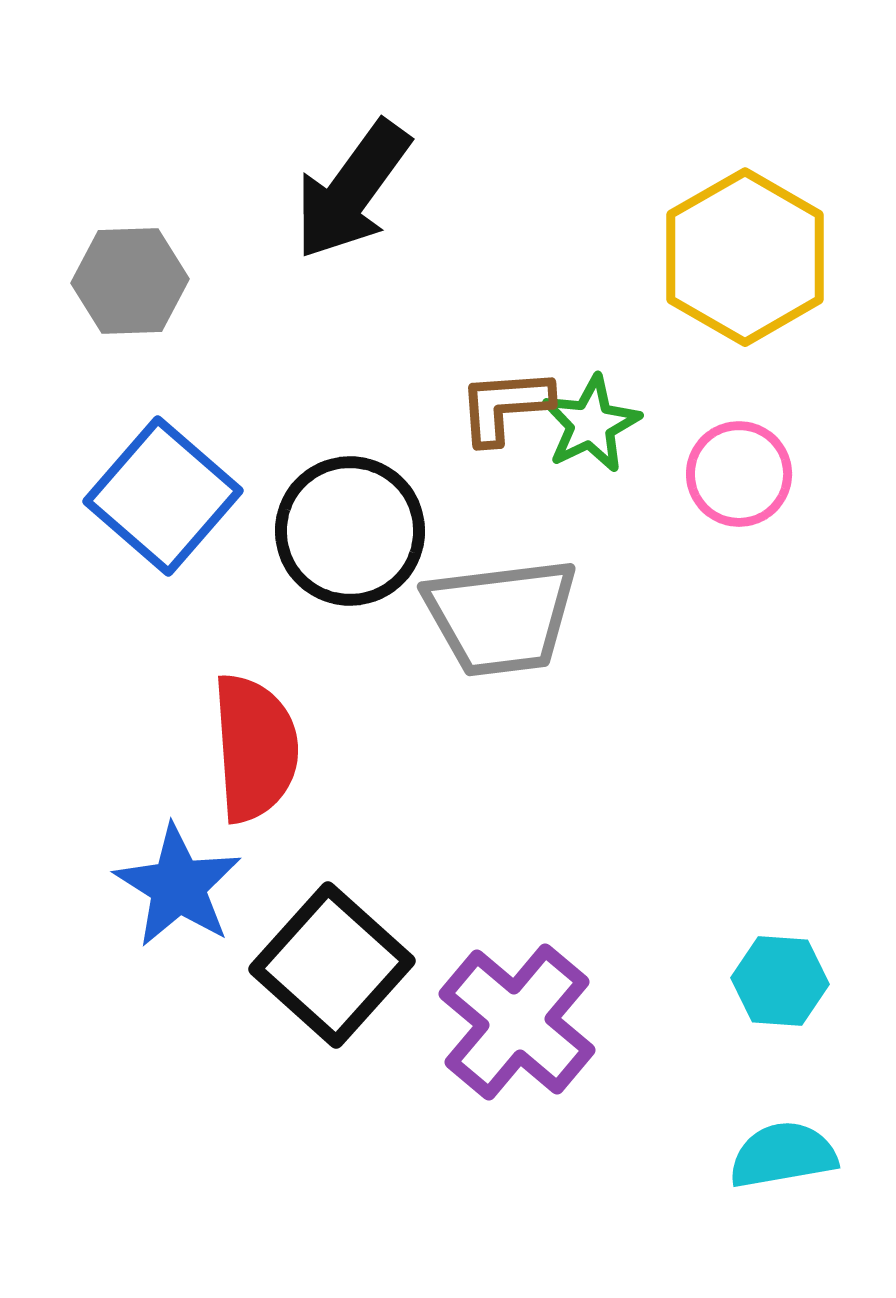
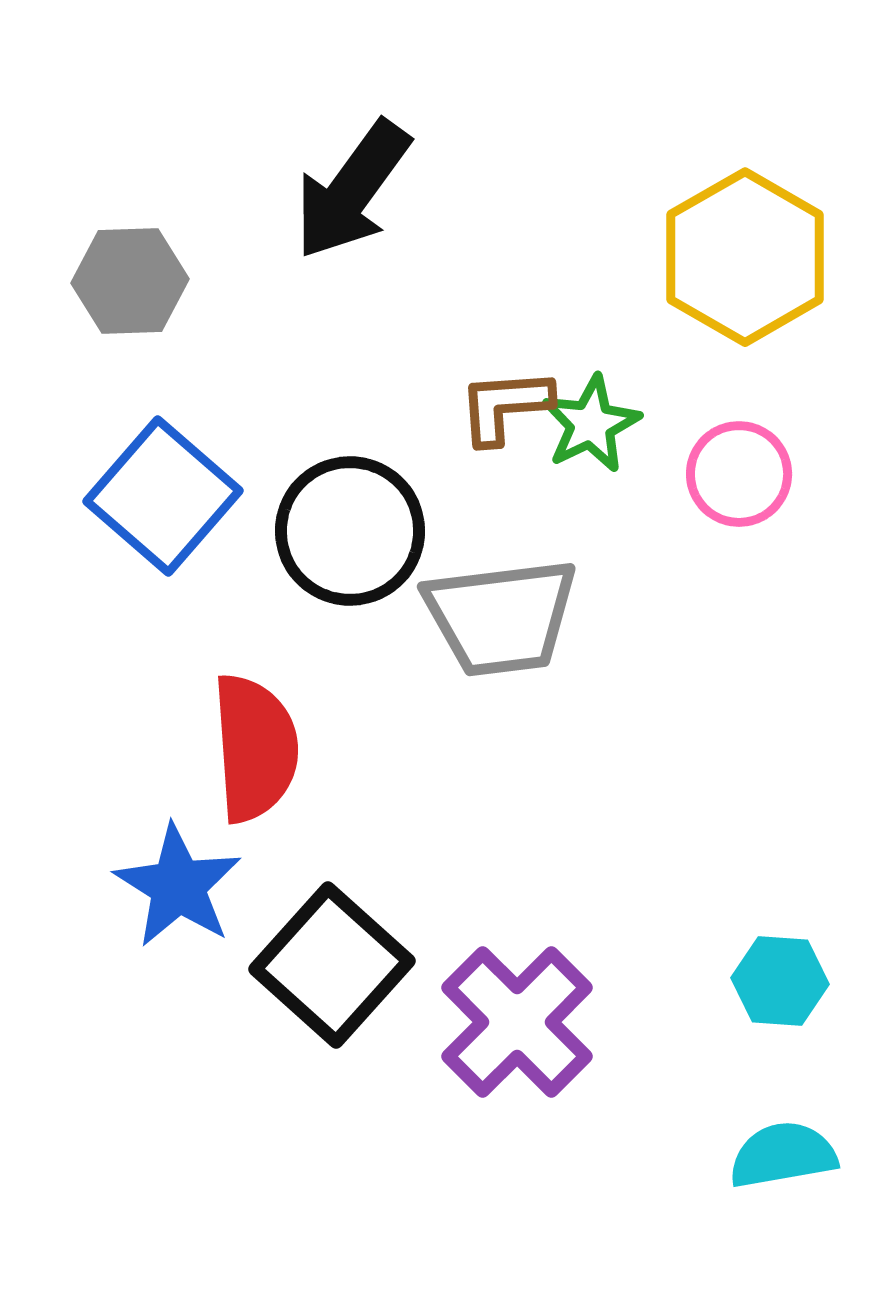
purple cross: rotated 5 degrees clockwise
